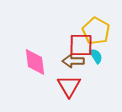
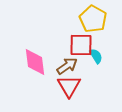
yellow pentagon: moved 3 px left, 12 px up
brown arrow: moved 6 px left, 5 px down; rotated 145 degrees clockwise
